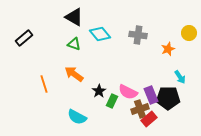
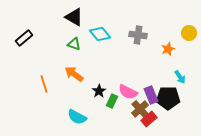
brown cross: rotated 24 degrees counterclockwise
